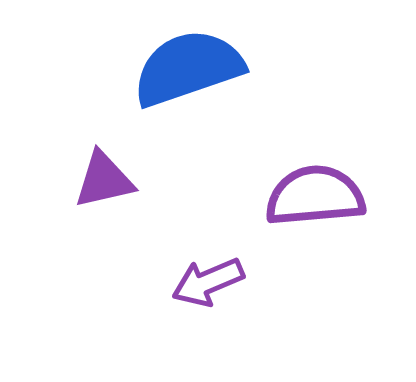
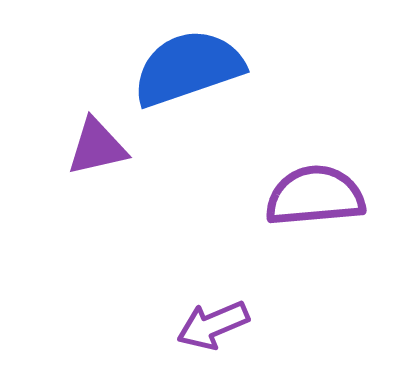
purple triangle: moved 7 px left, 33 px up
purple arrow: moved 5 px right, 43 px down
